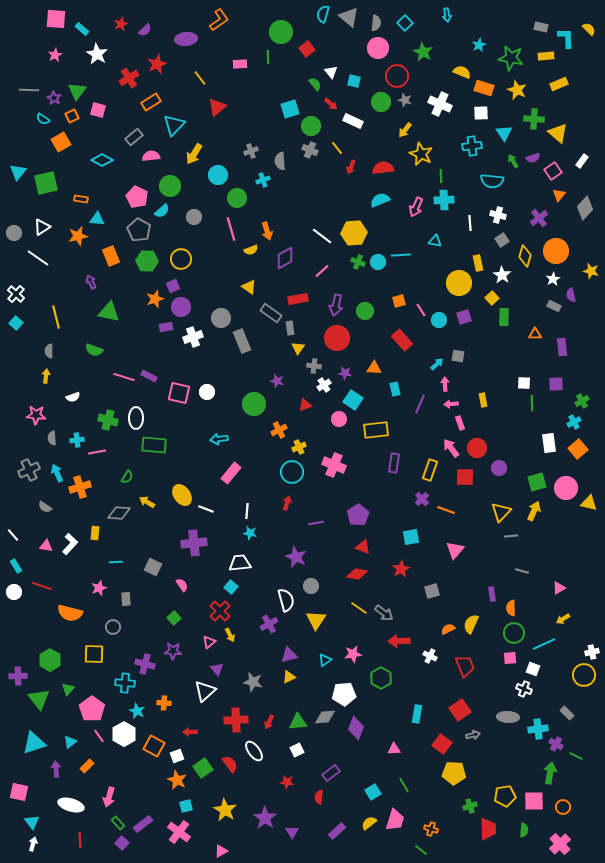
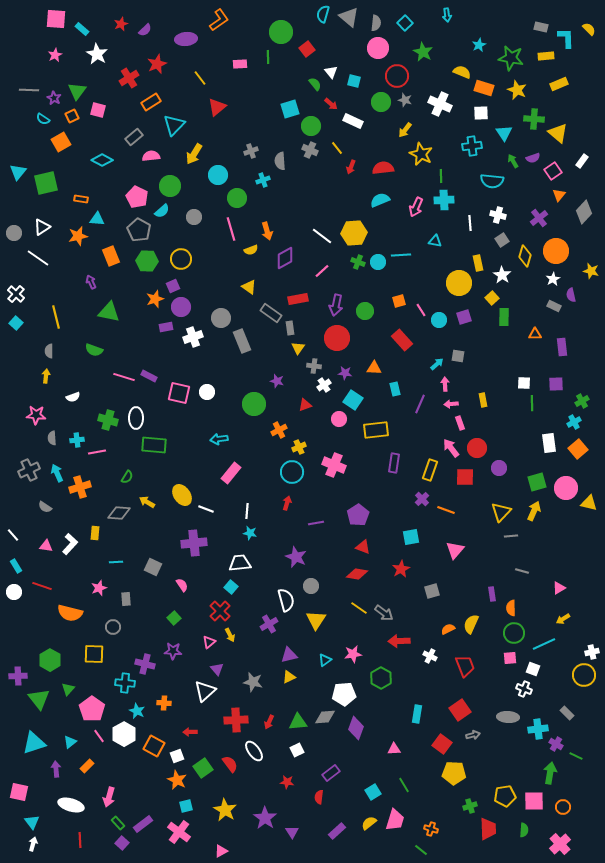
gray diamond at (585, 208): moved 1 px left, 4 px down
